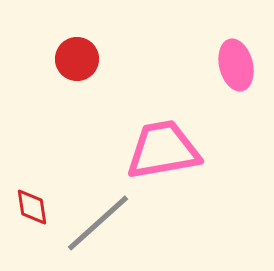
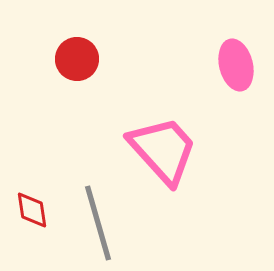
pink trapezoid: rotated 58 degrees clockwise
red diamond: moved 3 px down
gray line: rotated 64 degrees counterclockwise
